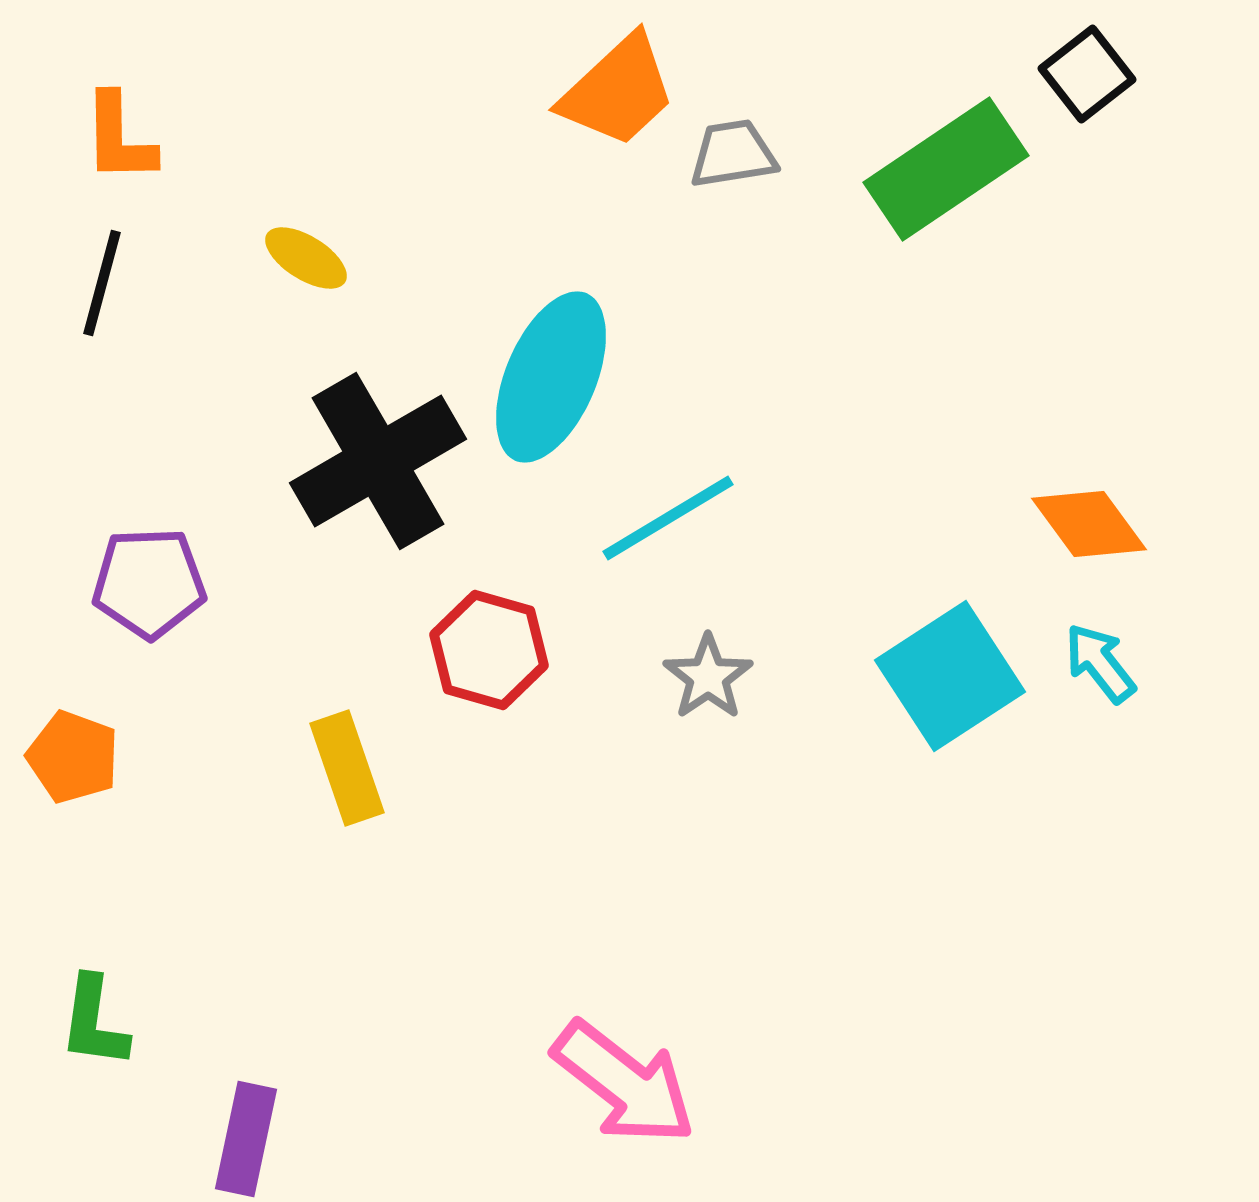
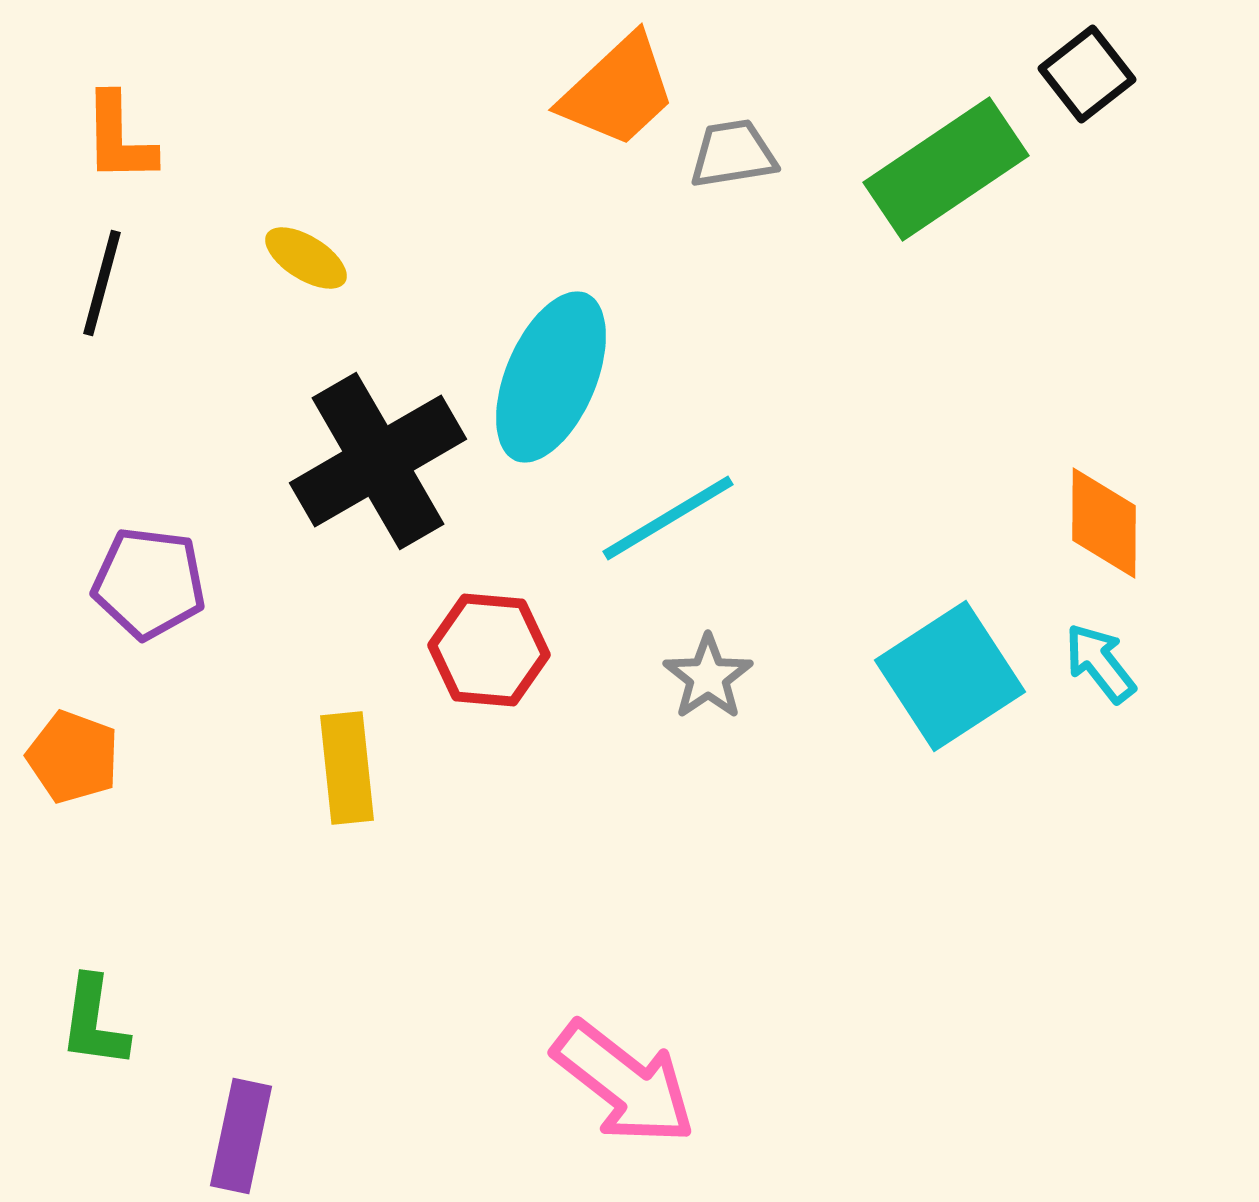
orange diamond: moved 15 px right, 1 px up; rotated 37 degrees clockwise
purple pentagon: rotated 9 degrees clockwise
red hexagon: rotated 11 degrees counterclockwise
yellow rectangle: rotated 13 degrees clockwise
purple rectangle: moved 5 px left, 3 px up
